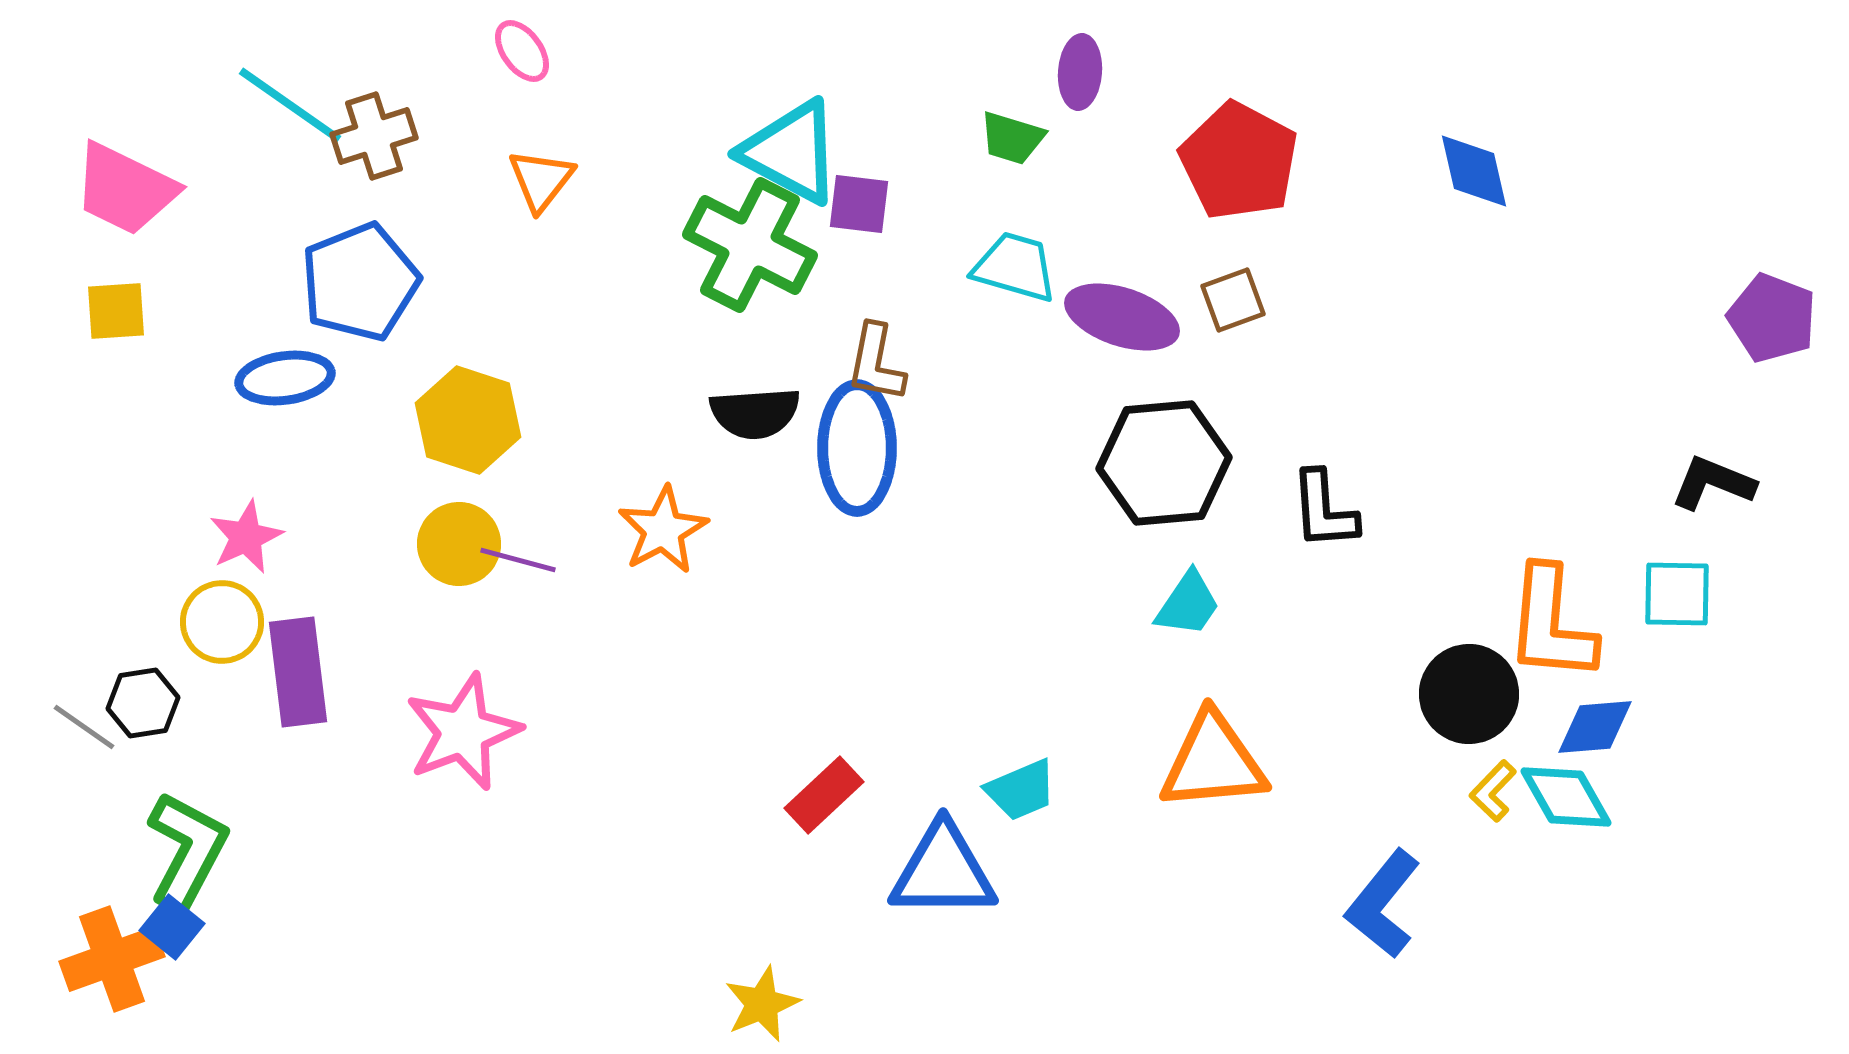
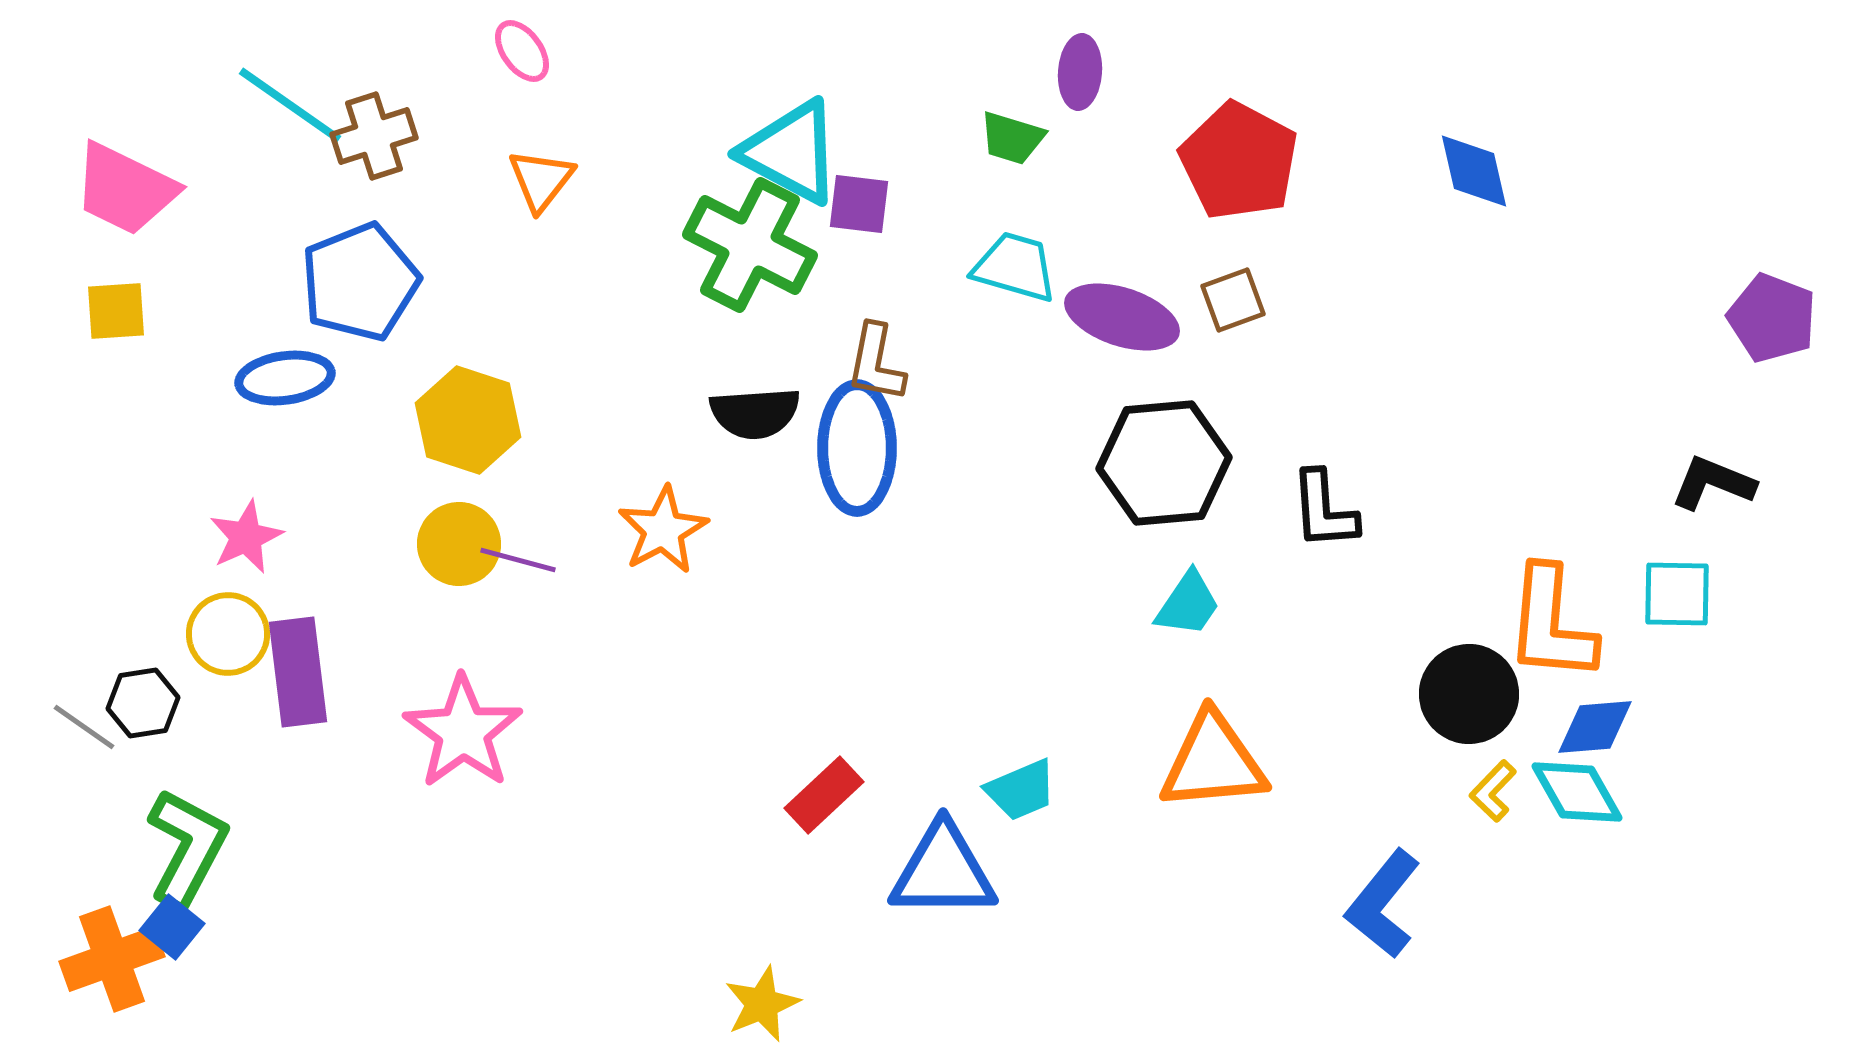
yellow circle at (222, 622): moved 6 px right, 12 px down
pink star at (463, 732): rotated 15 degrees counterclockwise
cyan diamond at (1566, 797): moved 11 px right, 5 px up
green L-shape at (187, 851): moved 3 px up
